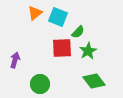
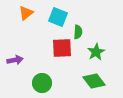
orange triangle: moved 9 px left
green semicircle: rotated 40 degrees counterclockwise
green star: moved 8 px right, 1 px down
purple arrow: rotated 63 degrees clockwise
green circle: moved 2 px right, 1 px up
